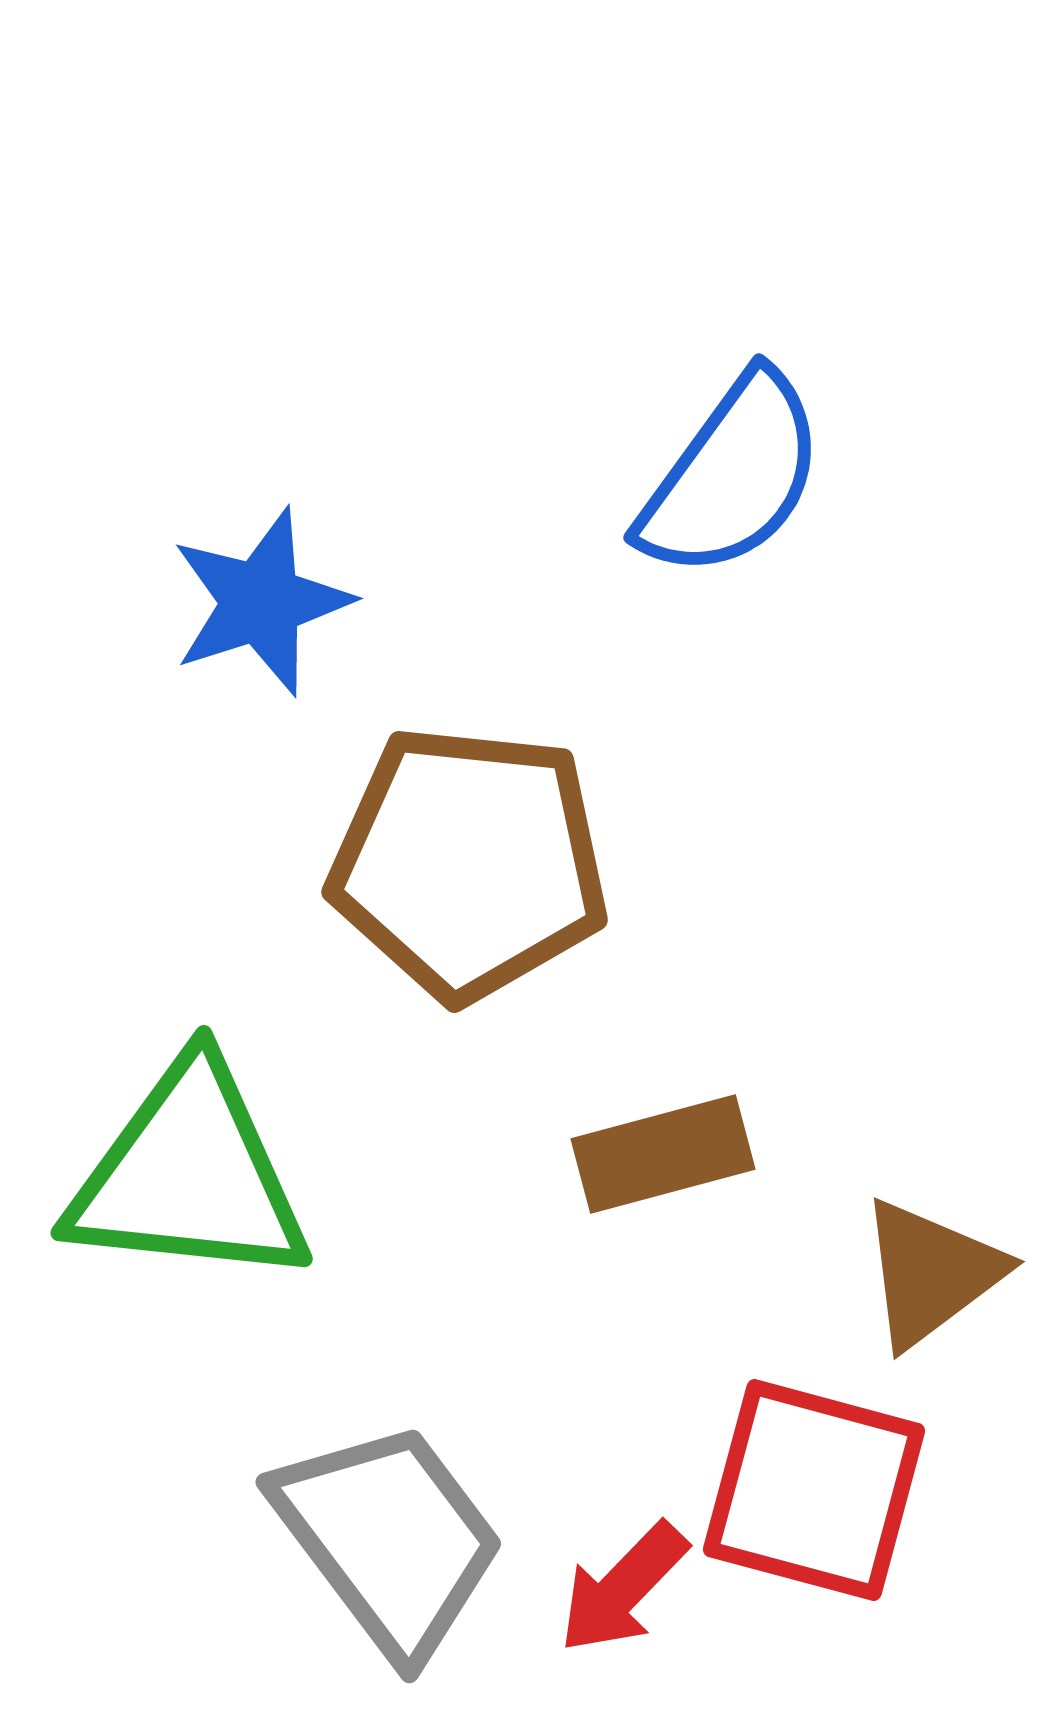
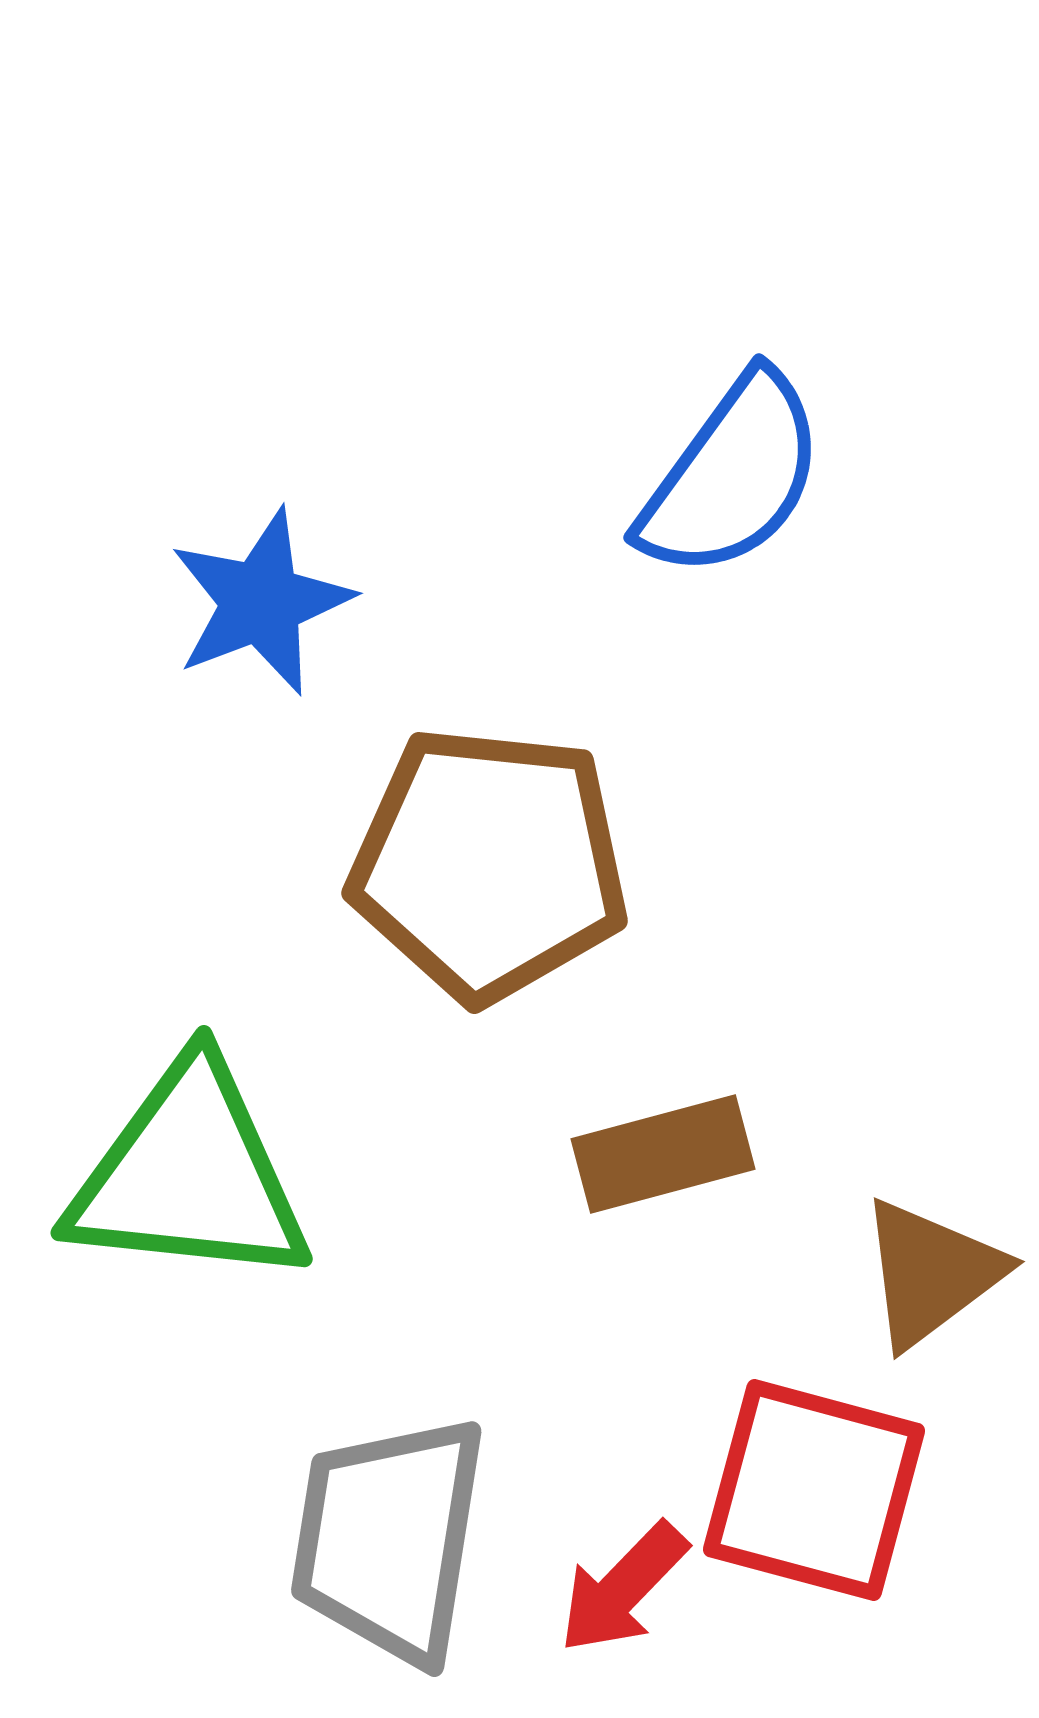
blue star: rotated 3 degrees counterclockwise
brown pentagon: moved 20 px right, 1 px down
gray trapezoid: rotated 134 degrees counterclockwise
